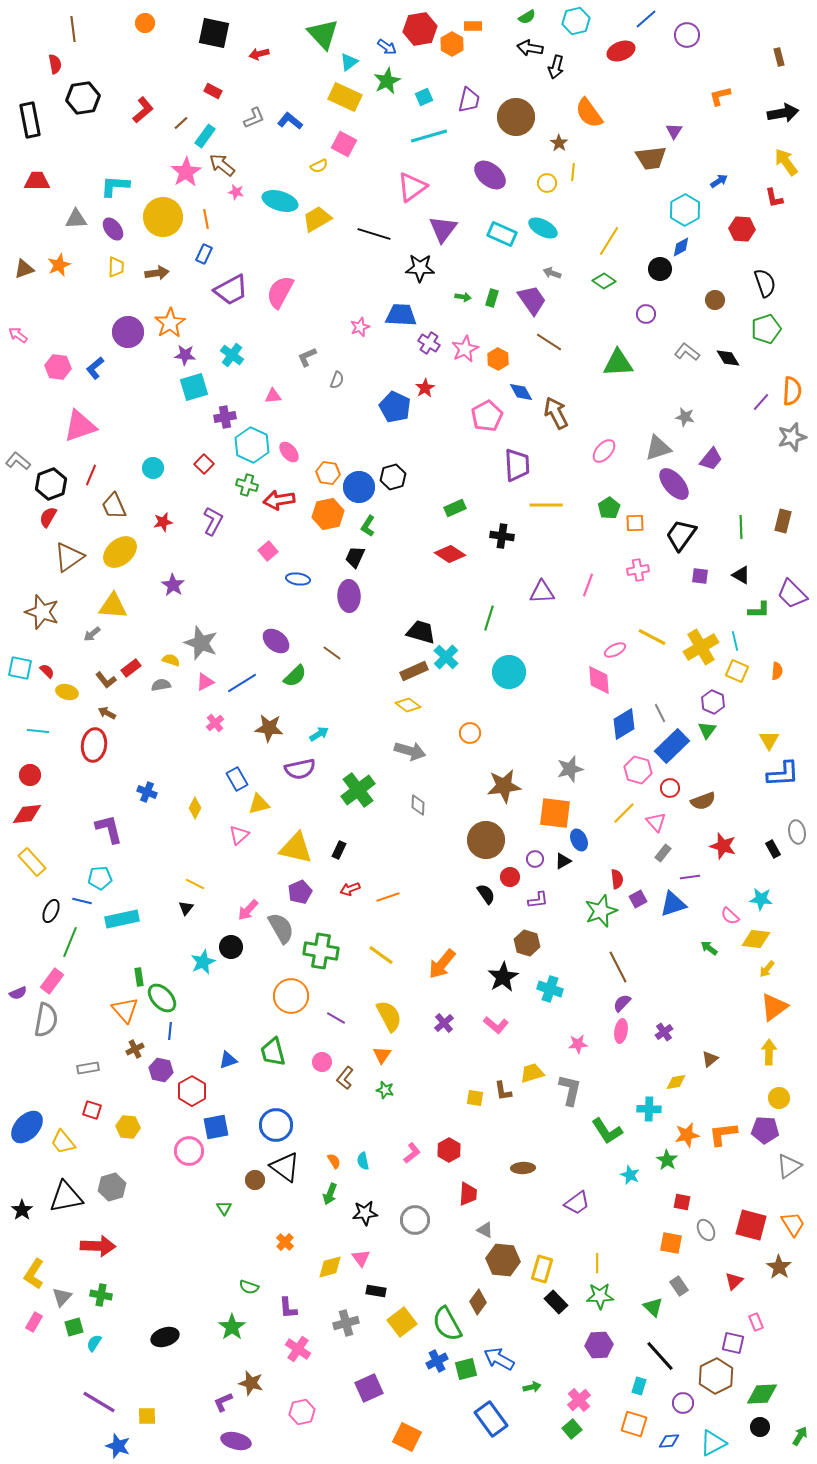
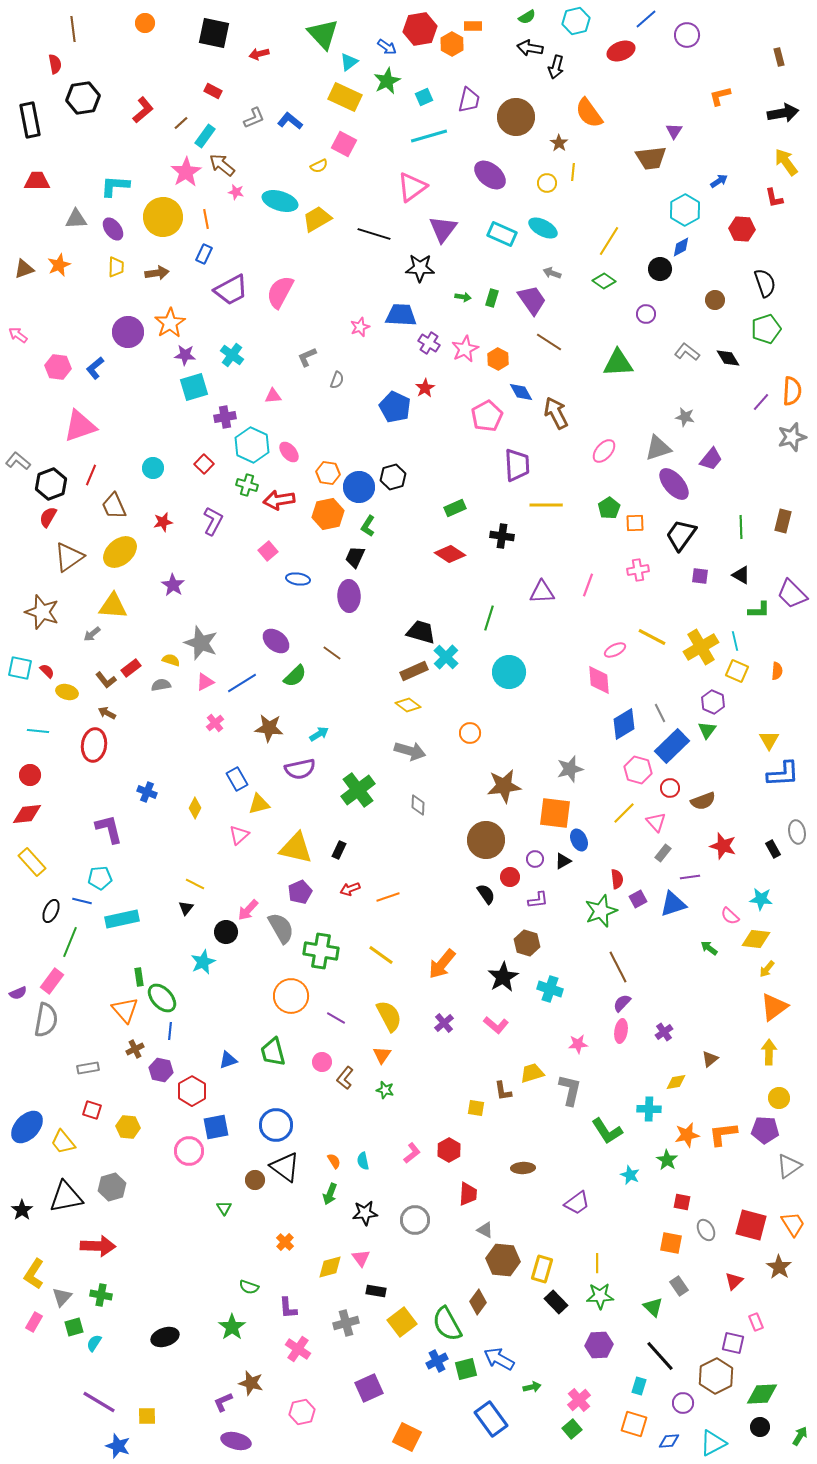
black circle at (231, 947): moved 5 px left, 15 px up
yellow square at (475, 1098): moved 1 px right, 10 px down
